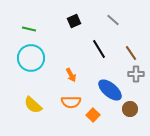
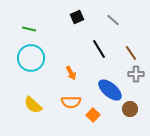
black square: moved 3 px right, 4 px up
orange arrow: moved 2 px up
